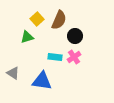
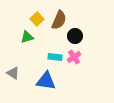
blue triangle: moved 4 px right
